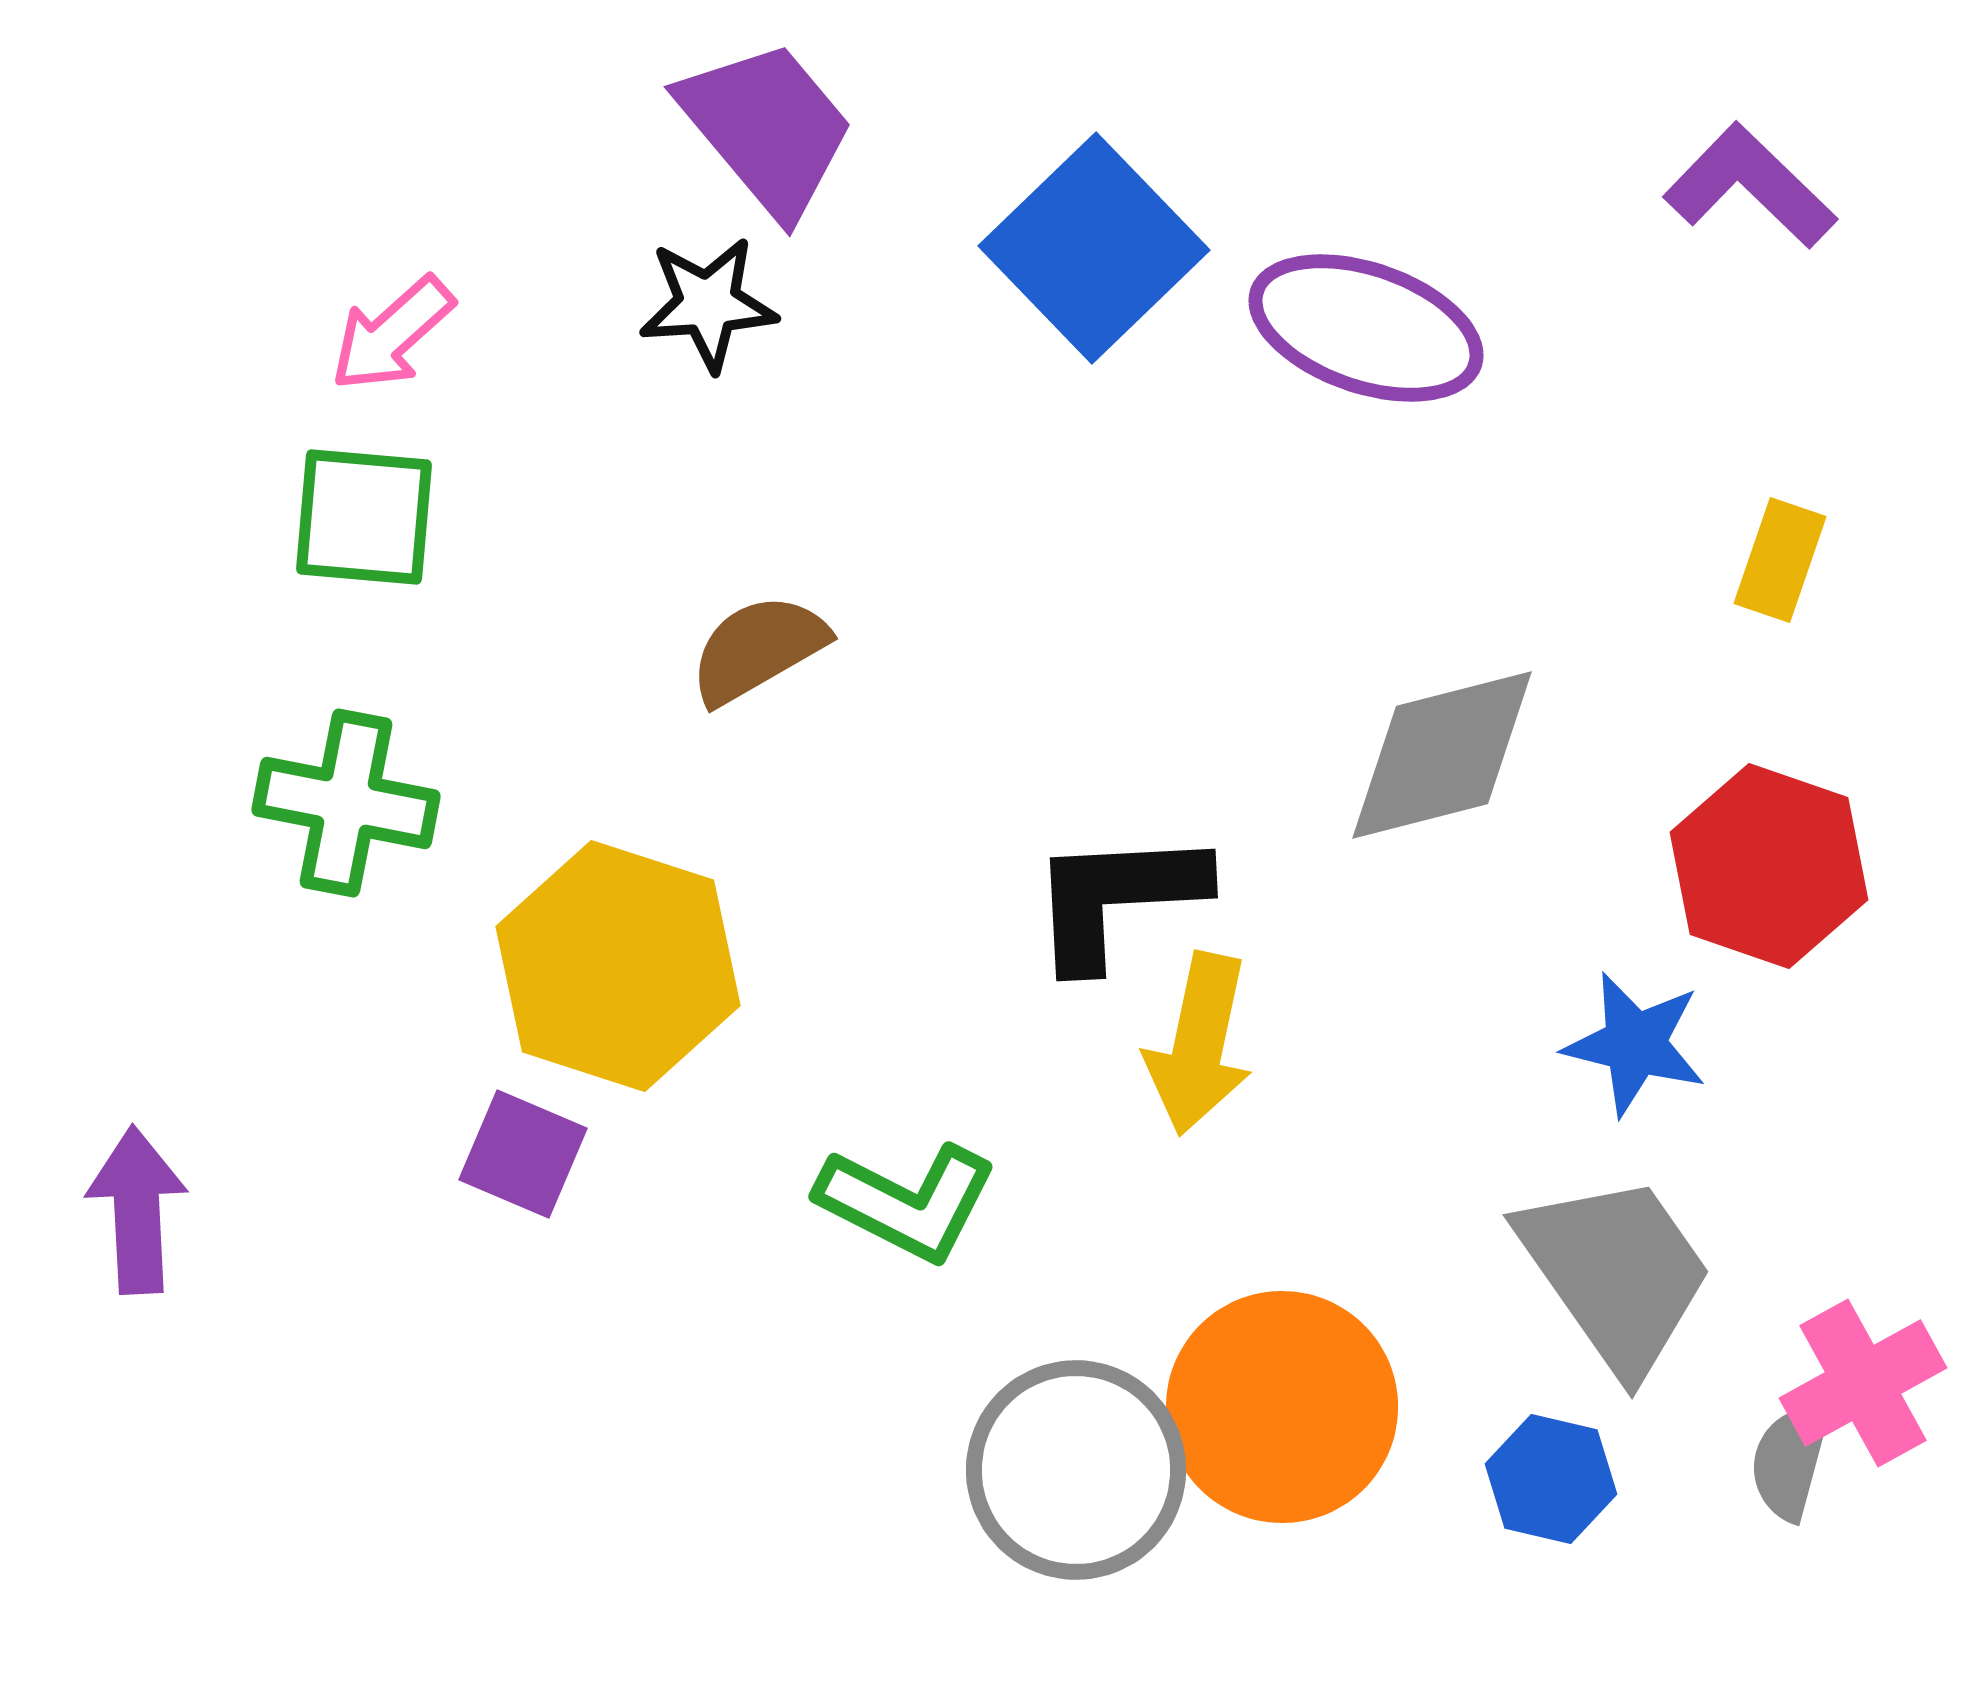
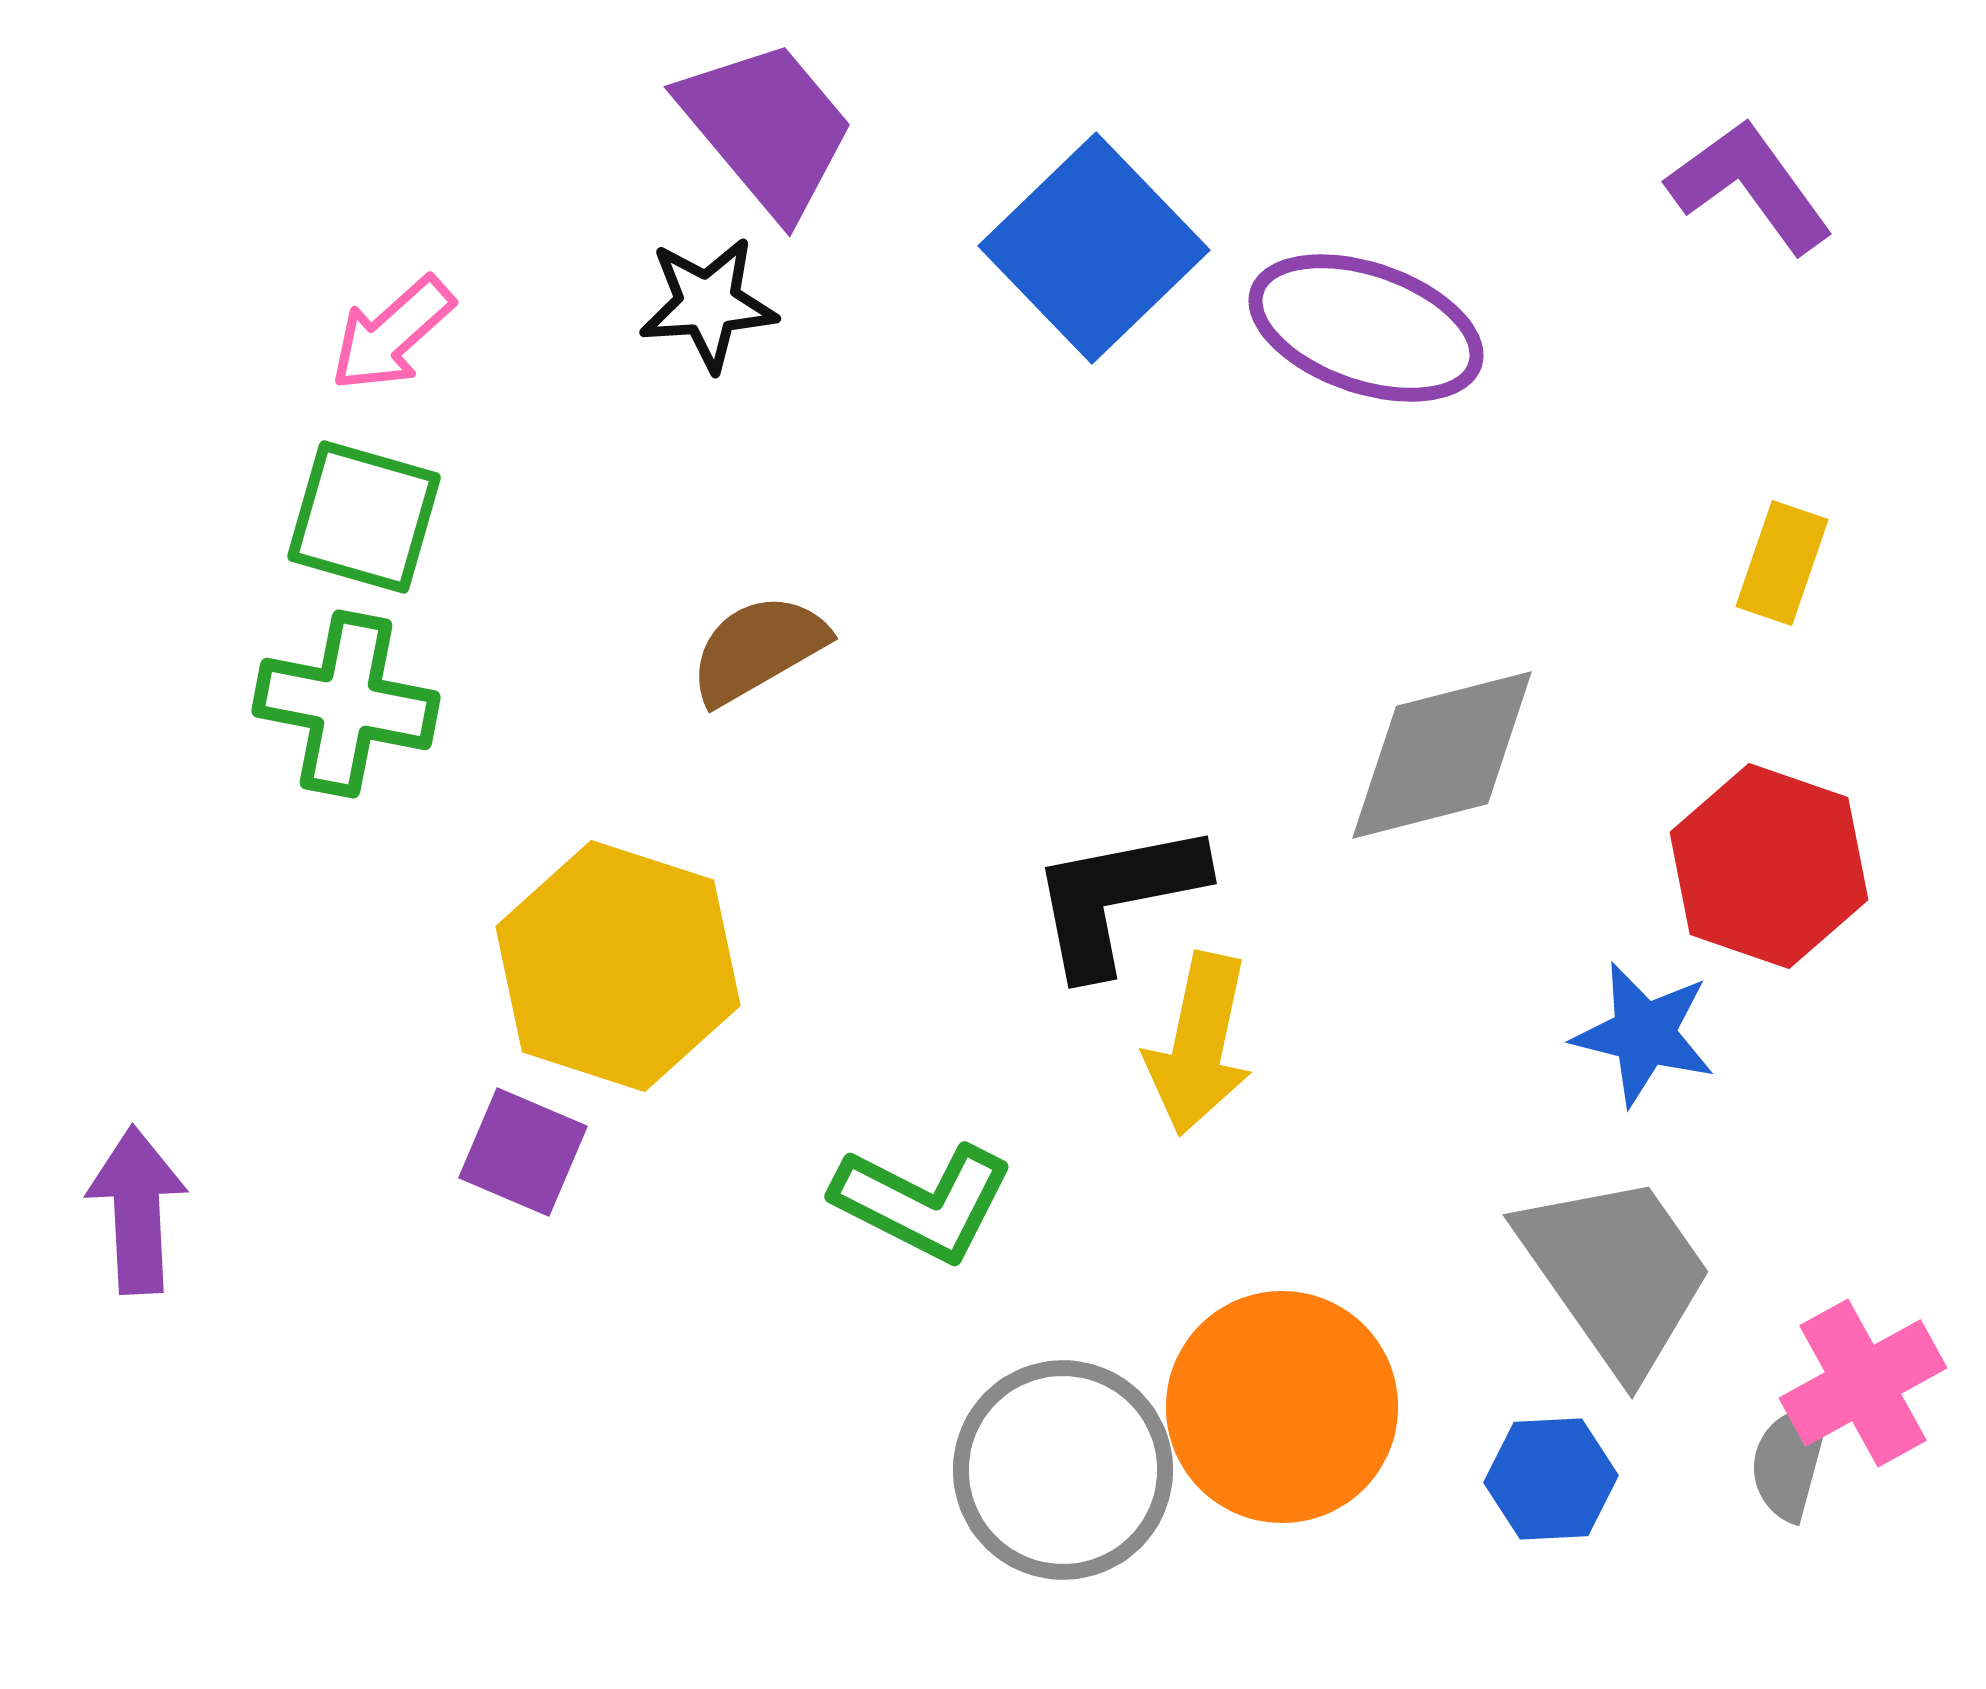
purple L-shape: rotated 10 degrees clockwise
green square: rotated 11 degrees clockwise
yellow rectangle: moved 2 px right, 3 px down
green cross: moved 99 px up
black L-shape: rotated 8 degrees counterclockwise
blue star: moved 9 px right, 10 px up
purple square: moved 2 px up
green L-shape: moved 16 px right
gray circle: moved 13 px left
blue hexagon: rotated 16 degrees counterclockwise
